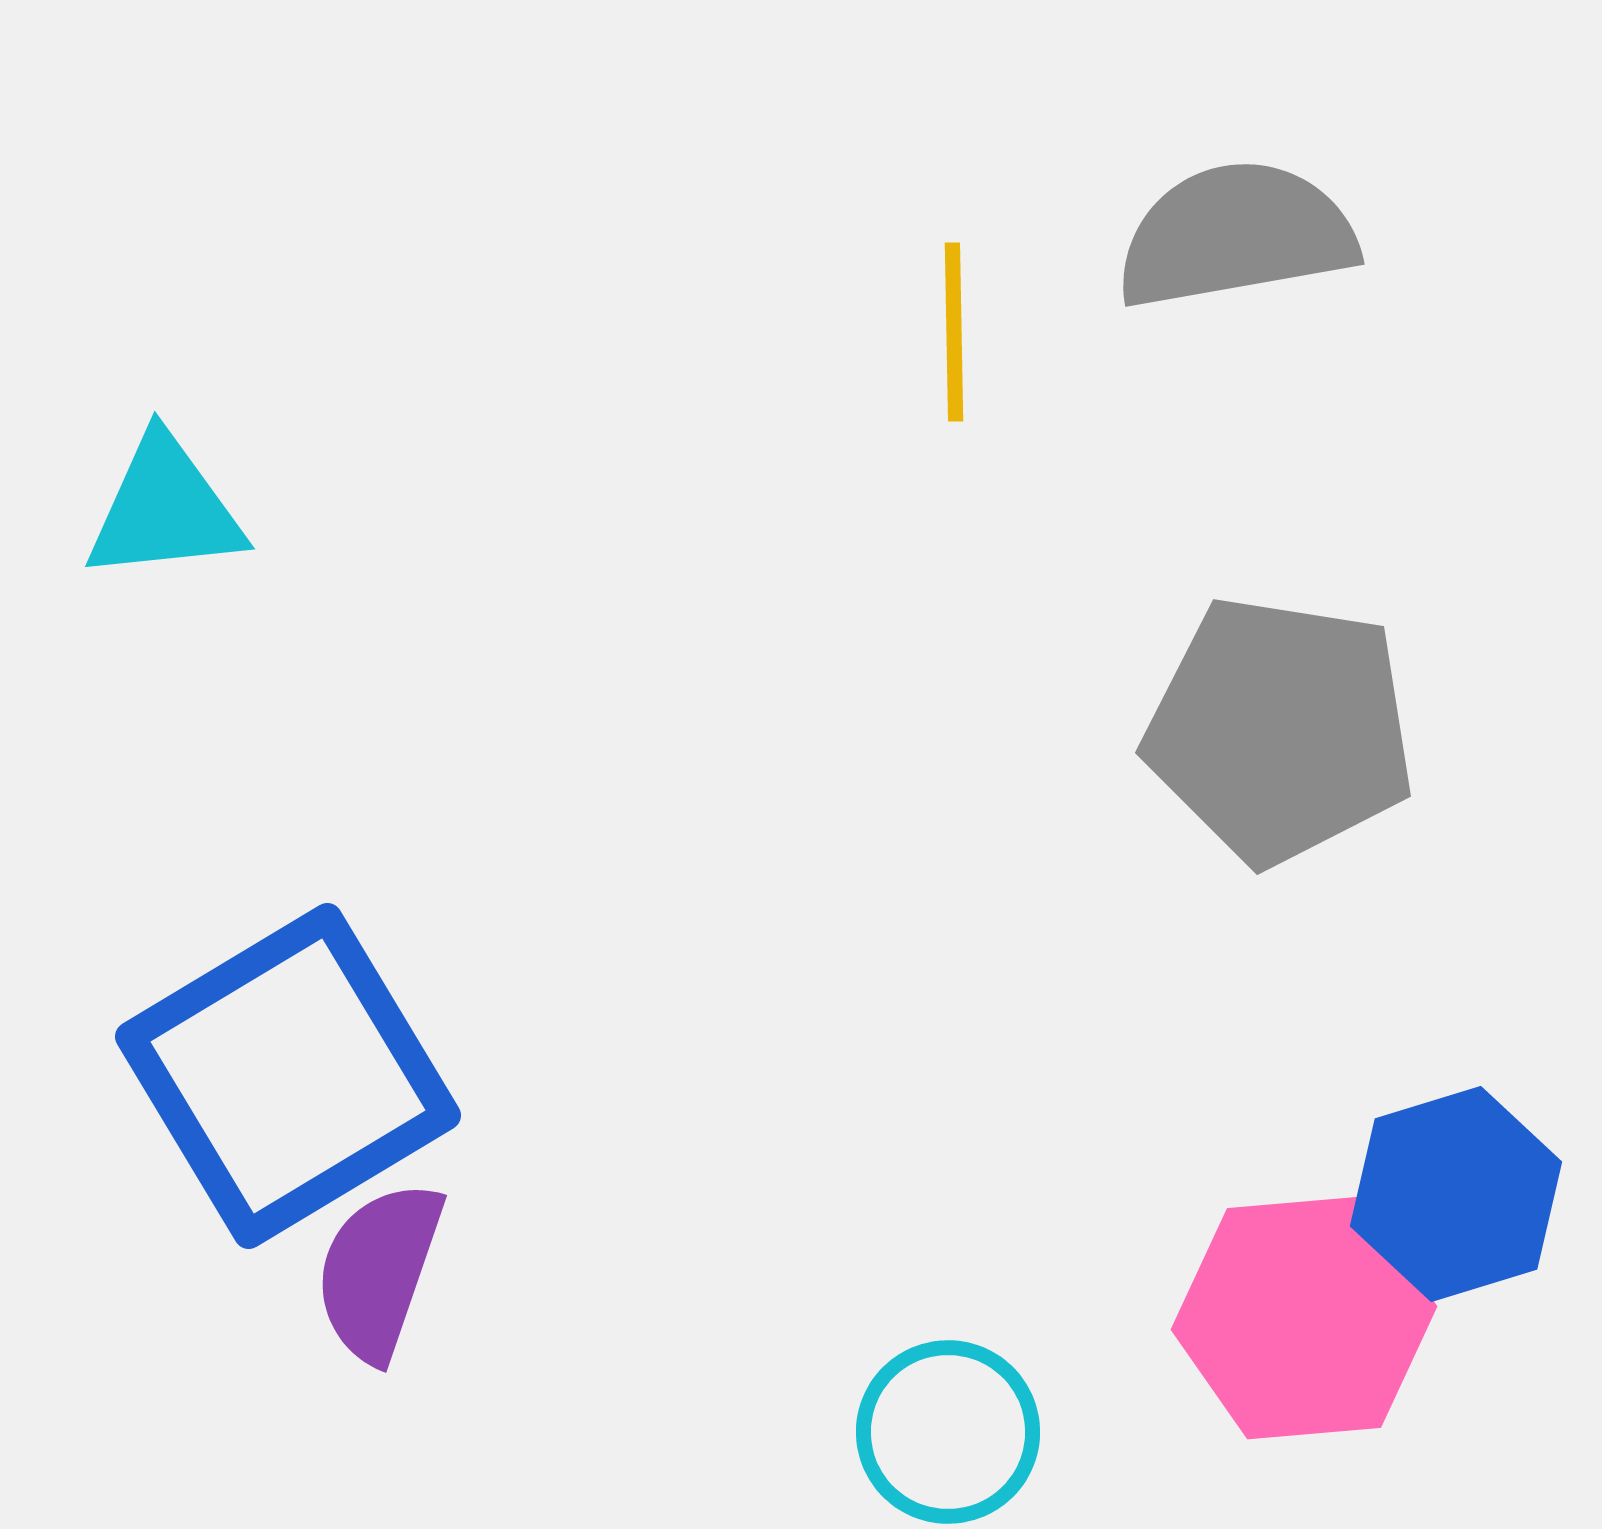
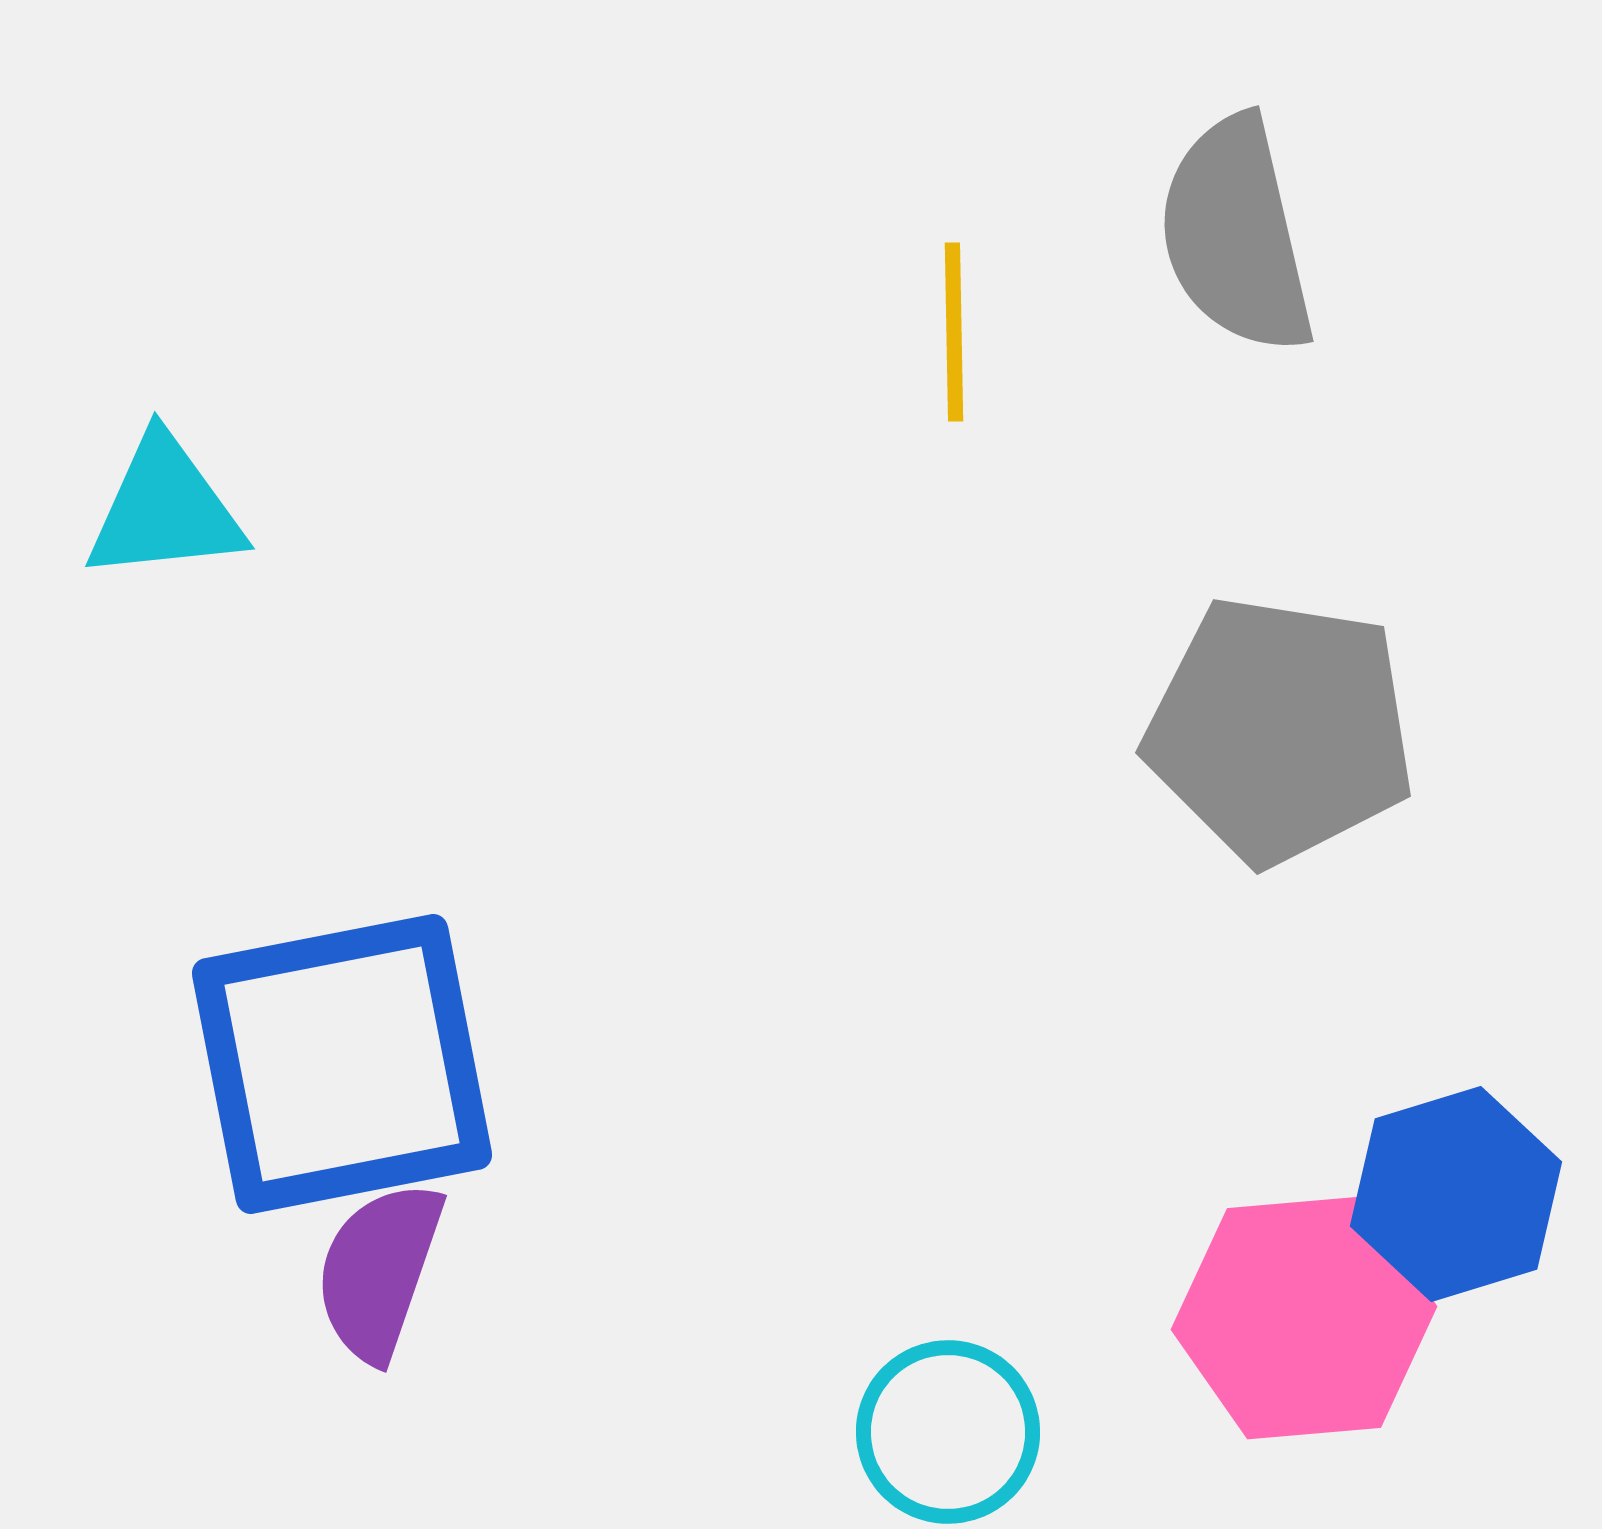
gray semicircle: rotated 93 degrees counterclockwise
blue square: moved 54 px right, 12 px up; rotated 20 degrees clockwise
